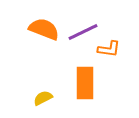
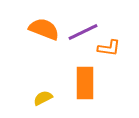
orange L-shape: moved 1 px up
